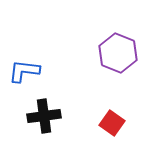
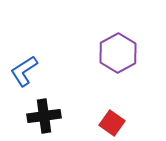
purple hexagon: rotated 9 degrees clockwise
blue L-shape: rotated 40 degrees counterclockwise
